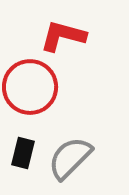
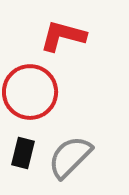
red circle: moved 5 px down
gray semicircle: moved 1 px up
